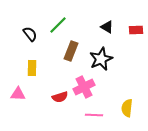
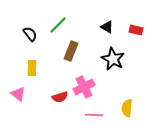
red rectangle: rotated 16 degrees clockwise
black star: moved 12 px right; rotated 20 degrees counterclockwise
pink triangle: rotated 35 degrees clockwise
